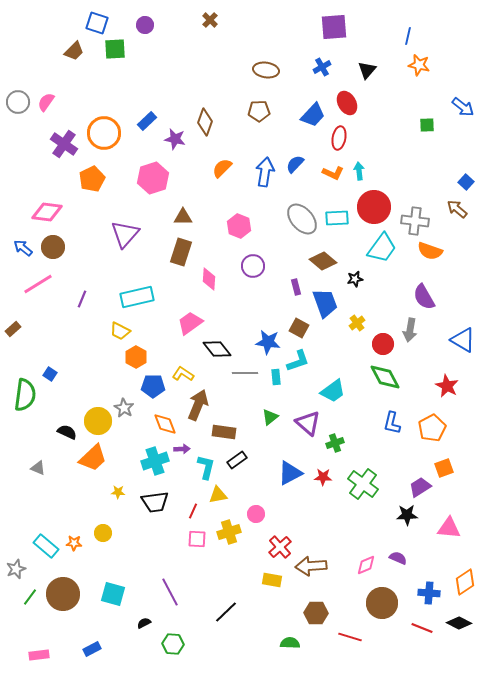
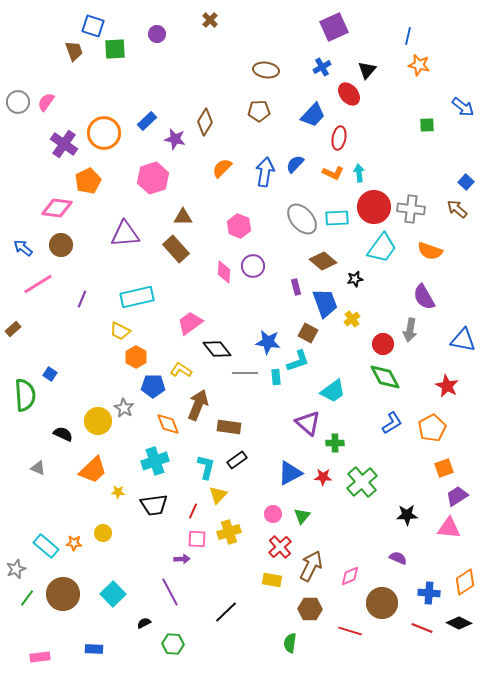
blue square at (97, 23): moved 4 px left, 3 px down
purple circle at (145, 25): moved 12 px right, 9 px down
purple square at (334, 27): rotated 20 degrees counterclockwise
brown trapezoid at (74, 51): rotated 65 degrees counterclockwise
red ellipse at (347, 103): moved 2 px right, 9 px up; rotated 10 degrees counterclockwise
brown diamond at (205, 122): rotated 12 degrees clockwise
cyan arrow at (359, 171): moved 2 px down
orange pentagon at (92, 179): moved 4 px left, 2 px down
pink diamond at (47, 212): moved 10 px right, 4 px up
gray cross at (415, 221): moved 4 px left, 12 px up
purple triangle at (125, 234): rotated 44 degrees clockwise
brown circle at (53, 247): moved 8 px right, 2 px up
brown rectangle at (181, 252): moved 5 px left, 3 px up; rotated 60 degrees counterclockwise
pink diamond at (209, 279): moved 15 px right, 7 px up
yellow cross at (357, 323): moved 5 px left, 4 px up
brown square at (299, 328): moved 9 px right, 5 px down
blue triangle at (463, 340): rotated 20 degrees counterclockwise
yellow L-shape at (183, 374): moved 2 px left, 4 px up
green semicircle at (25, 395): rotated 12 degrees counterclockwise
green triangle at (270, 417): moved 32 px right, 99 px down; rotated 12 degrees counterclockwise
blue L-shape at (392, 423): rotated 135 degrees counterclockwise
orange diamond at (165, 424): moved 3 px right
black semicircle at (67, 432): moved 4 px left, 2 px down
brown rectangle at (224, 432): moved 5 px right, 5 px up
green cross at (335, 443): rotated 18 degrees clockwise
purple arrow at (182, 449): moved 110 px down
orange trapezoid at (93, 458): moved 12 px down
green cross at (363, 484): moved 1 px left, 2 px up; rotated 12 degrees clockwise
purple trapezoid at (420, 487): moved 37 px right, 9 px down
yellow triangle at (218, 495): rotated 36 degrees counterclockwise
black trapezoid at (155, 502): moved 1 px left, 3 px down
pink circle at (256, 514): moved 17 px right
pink diamond at (366, 565): moved 16 px left, 11 px down
brown arrow at (311, 566): rotated 120 degrees clockwise
cyan square at (113, 594): rotated 30 degrees clockwise
green line at (30, 597): moved 3 px left, 1 px down
brown hexagon at (316, 613): moved 6 px left, 4 px up
red line at (350, 637): moved 6 px up
green semicircle at (290, 643): rotated 84 degrees counterclockwise
blue rectangle at (92, 649): moved 2 px right; rotated 30 degrees clockwise
pink rectangle at (39, 655): moved 1 px right, 2 px down
